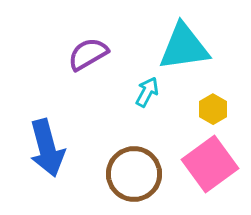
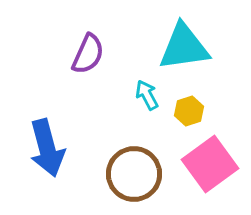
purple semicircle: rotated 144 degrees clockwise
cyan arrow: moved 3 px down; rotated 56 degrees counterclockwise
yellow hexagon: moved 24 px left, 2 px down; rotated 12 degrees clockwise
